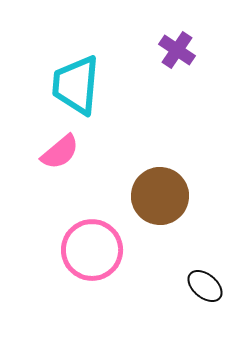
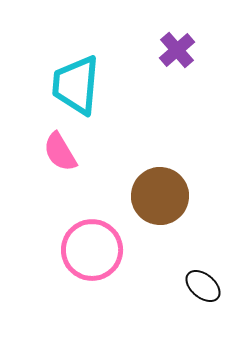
purple cross: rotated 15 degrees clockwise
pink semicircle: rotated 99 degrees clockwise
black ellipse: moved 2 px left
